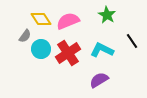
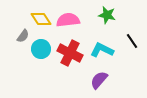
green star: rotated 18 degrees counterclockwise
pink semicircle: moved 1 px up; rotated 15 degrees clockwise
gray semicircle: moved 2 px left
red cross: moved 2 px right; rotated 30 degrees counterclockwise
purple semicircle: rotated 18 degrees counterclockwise
